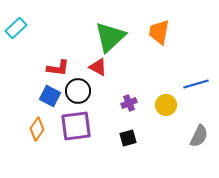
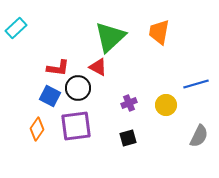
black circle: moved 3 px up
